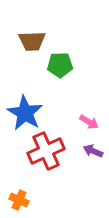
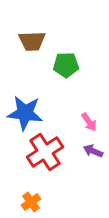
green pentagon: moved 6 px right
blue star: rotated 24 degrees counterclockwise
pink arrow: rotated 24 degrees clockwise
red cross: moved 1 px left, 1 px down; rotated 9 degrees counterclockwise
orange cross: moved 12 px right, 2 px down; rotated 30 degrees clockwise
